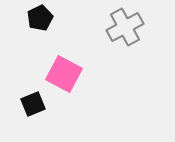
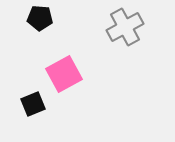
black pentagon: rotated 30 degrees clockwise
pink square: rotated 33 degrees clockwise
